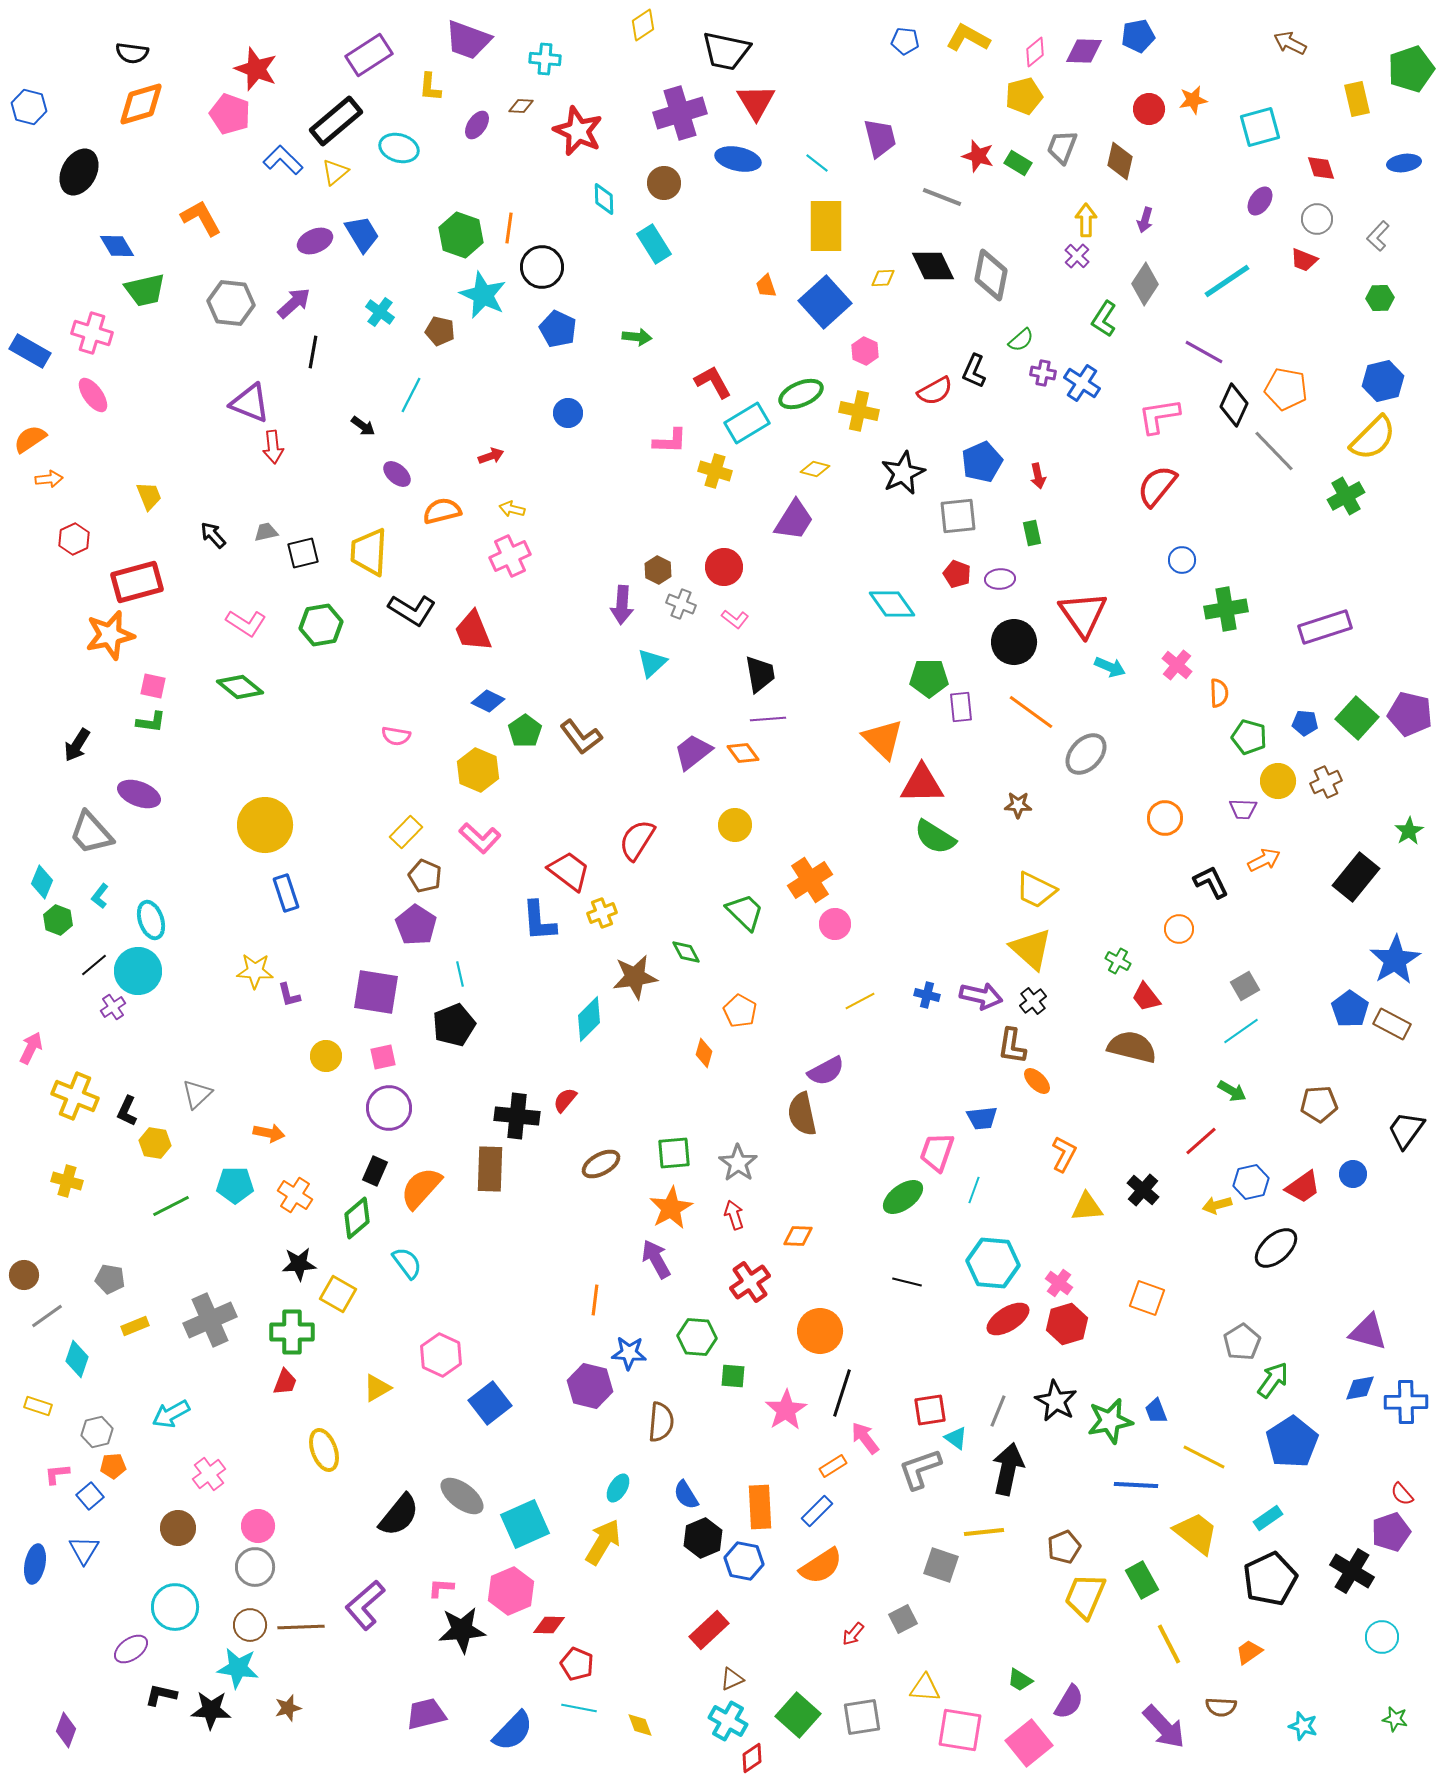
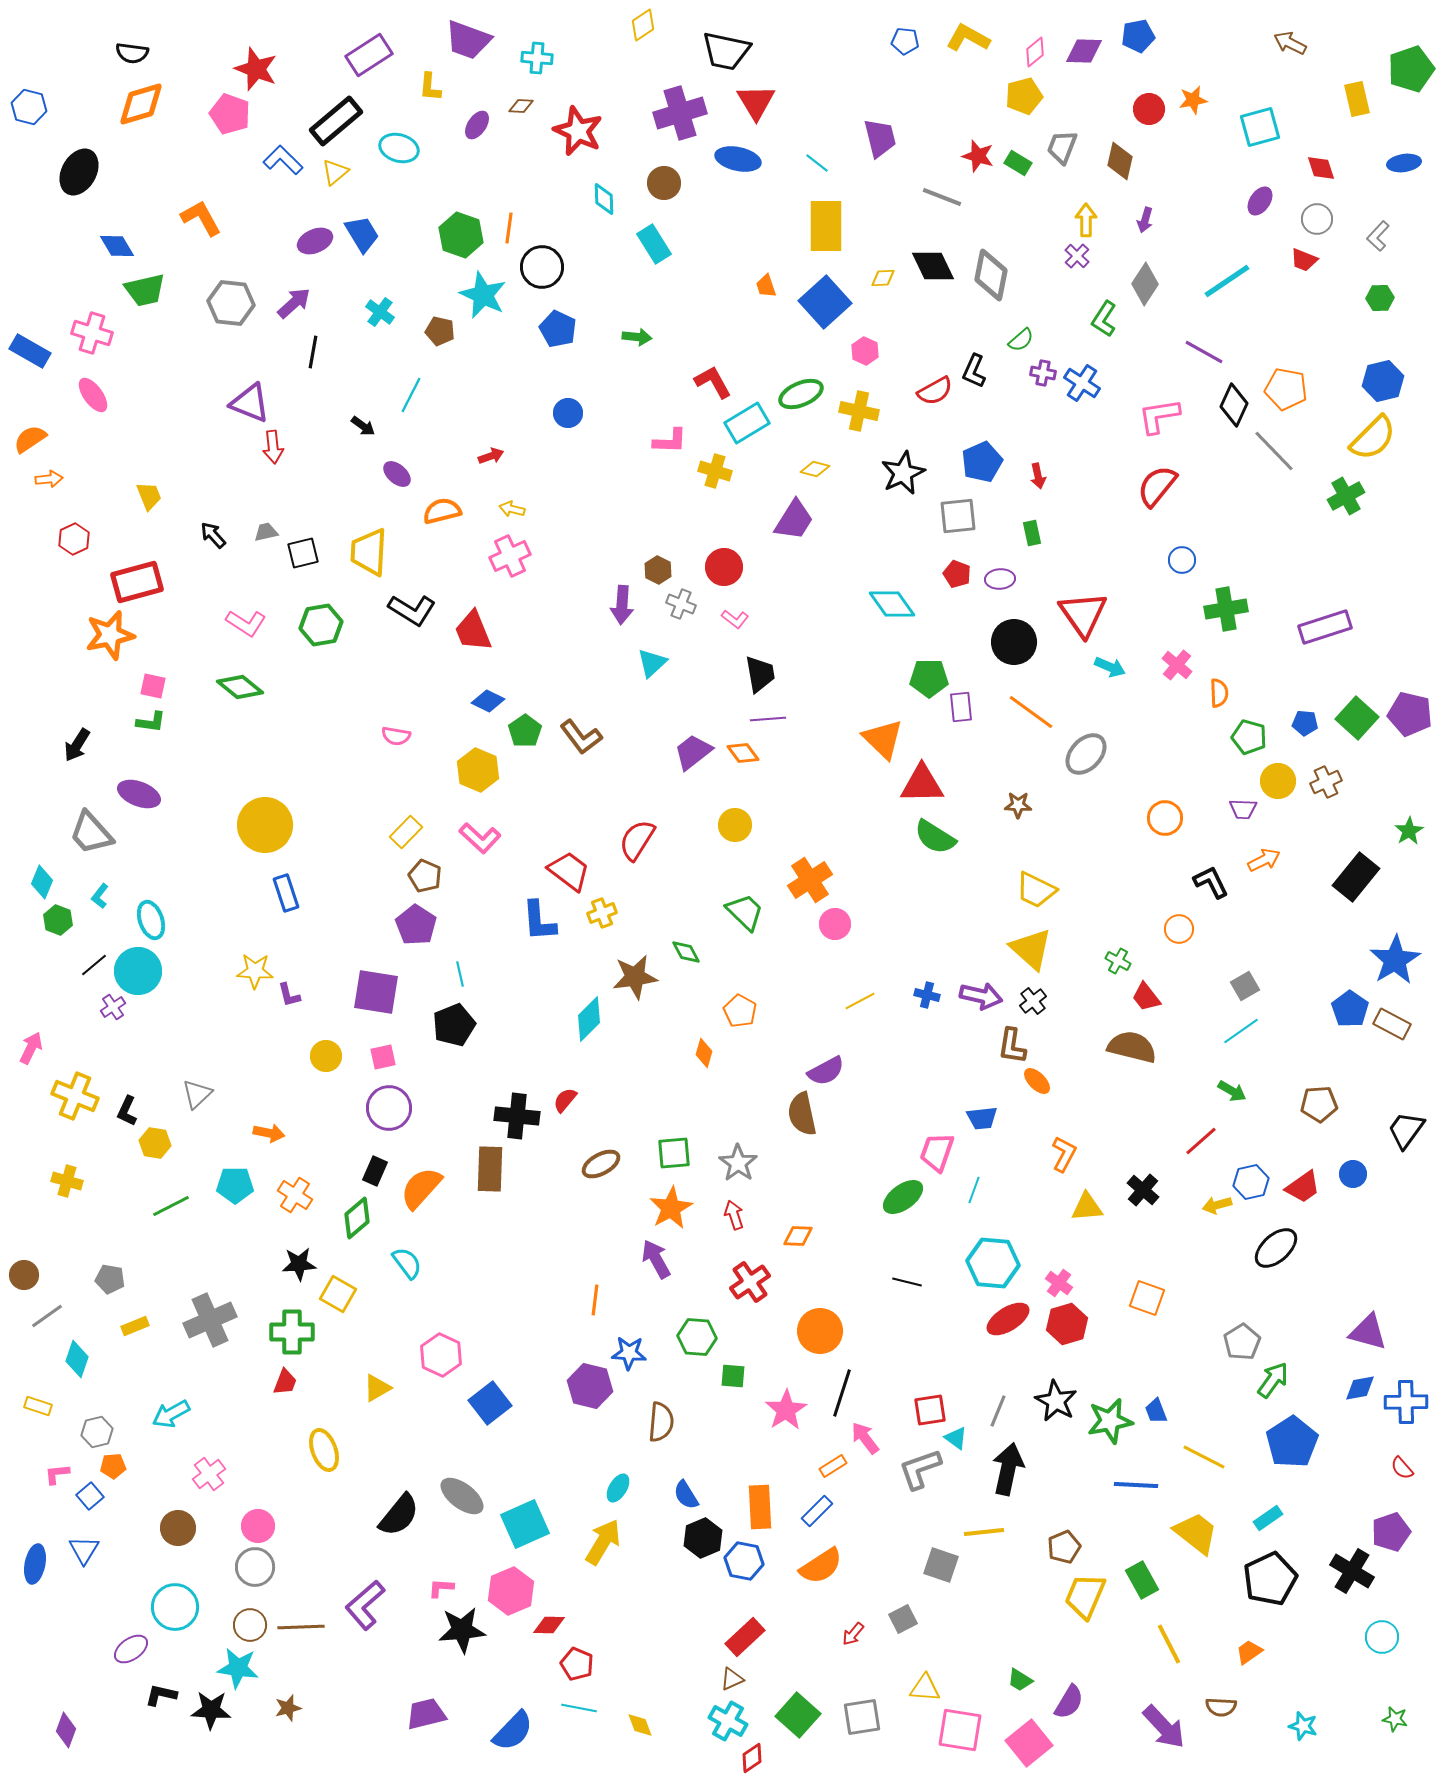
cyan cross at (545, 59): moved 8 px left, 1 px up
red semicircle at (1402, 1494): moved 26 px up
red rectangle at (709, 1630): moved 36 px right, 7 px down
